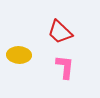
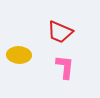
red trapezoid: rotated 20 degrees counterclockwise
